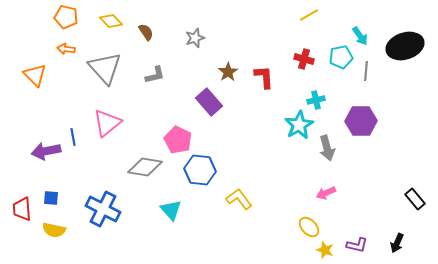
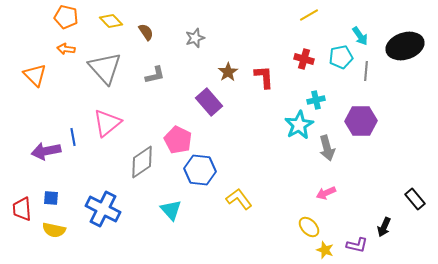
gray diamond: moved 3 px left, 5 px up; rotated 44 degrees counterclockwise
black arrow: moved 13 px left, 16 px up
